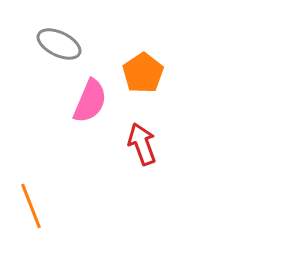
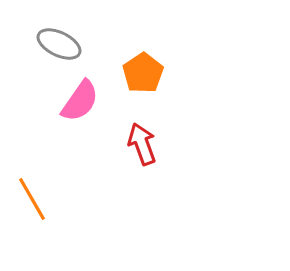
pink semicircle: moved 10 px left; rotated 12 degrees clockwise
orange line: moved 1 px right, 7 px up; rotated 9 degrees counterclockwise
